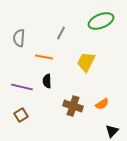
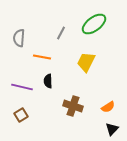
green ellipse: moved 7 px left, 3 px down; rotated 15 degrees counterclockwise
orange line: moved 2 px left
black semicircle: moved 1 px right
orange semicircle: moved 6 px right, 3 px down
black triangle: moved 2 px up
